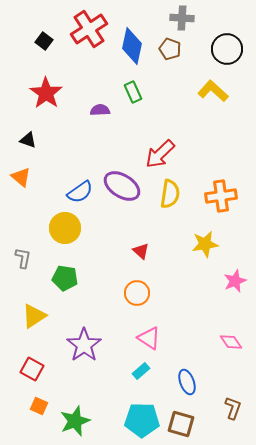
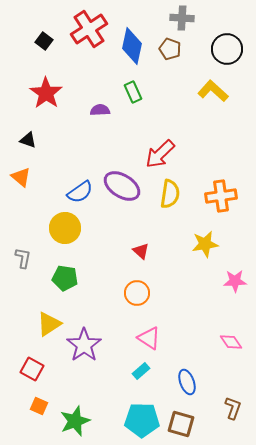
pink star: rotated 20 degrees clockwise
yellow triangle: moved 15 px right, 8 px down
